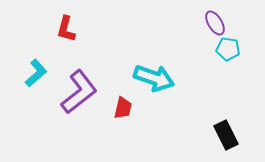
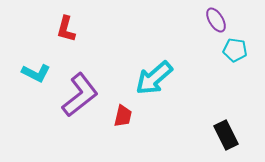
purple ellipse: moved 1 px right, 3 px up
cyan pentagon: moved 7 px right, 1 px down
cyan L-shape: rotated 68 degrees clockwise
cyan arrow: rotated 120 degrees clockwise
purple L-shape: moved 1 px right, 3 px down
red trapezoid: moved 8 px down
